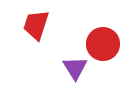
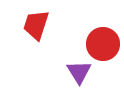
purple triangle: moved 4 px right, 4 px down
